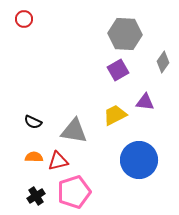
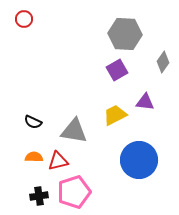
purple square: moved 1 px left
black cross: moved 3 px right; rotated 24 degrees clockwise
